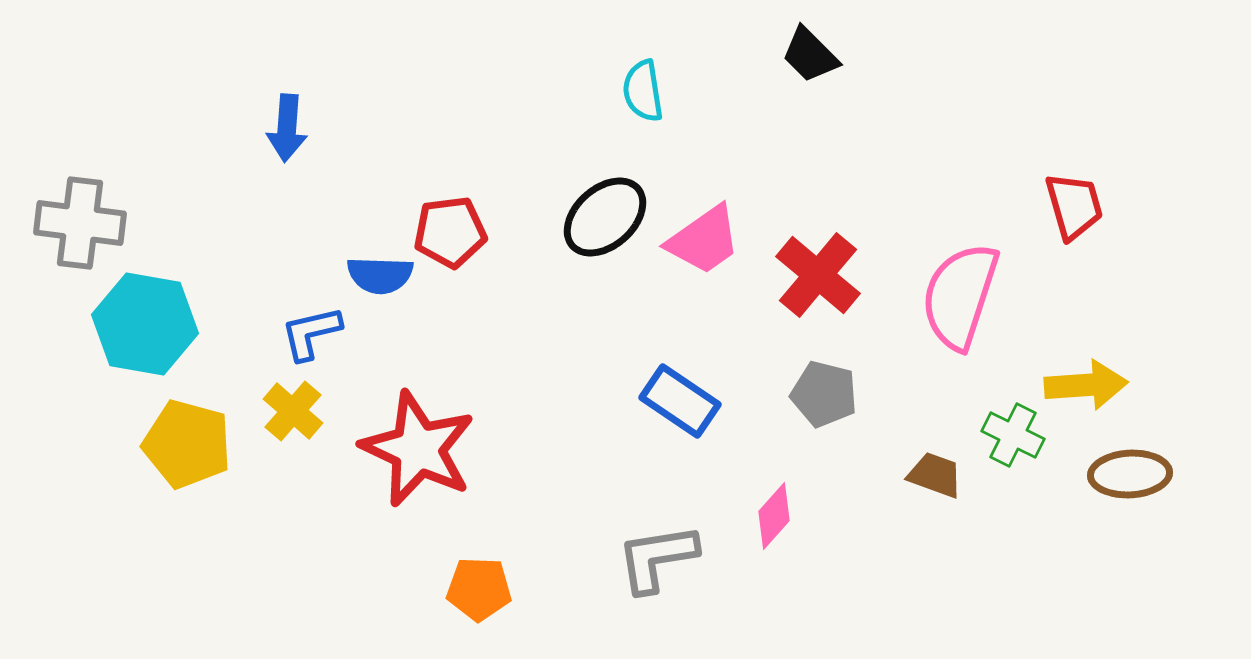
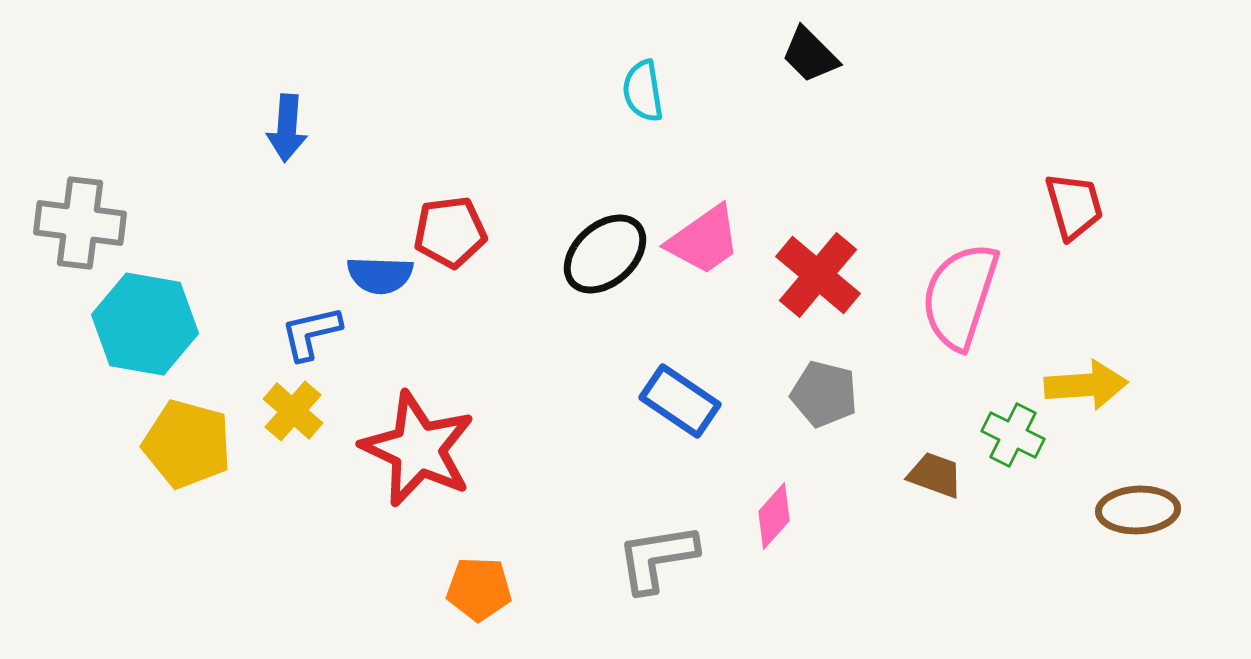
black ellipse: moved 37 px down
brown ellipse: moved 8 px right, 36 px down
